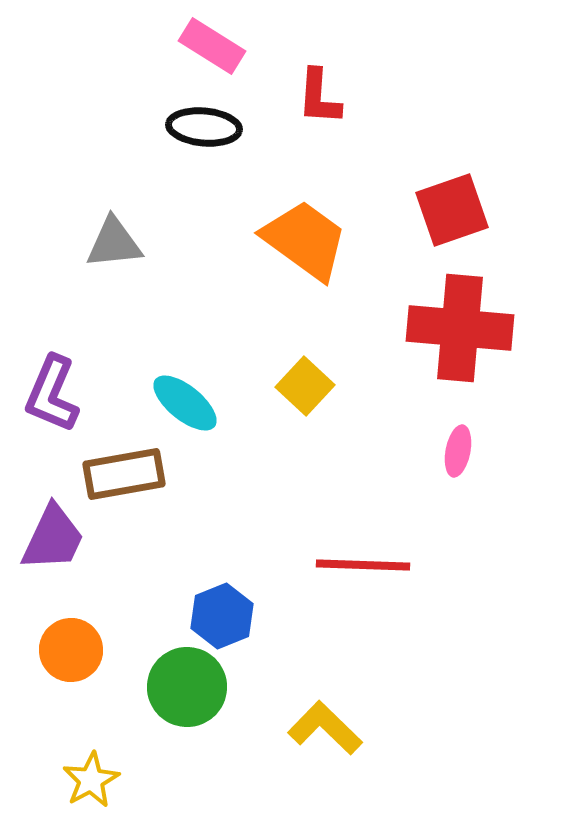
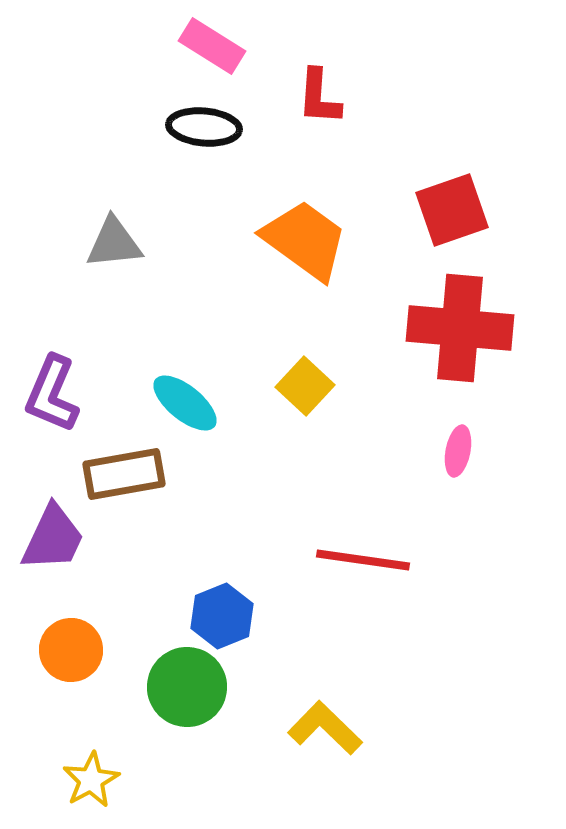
red line: moved 5 px up; rotated 6 degrees clockwise
